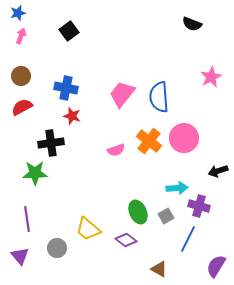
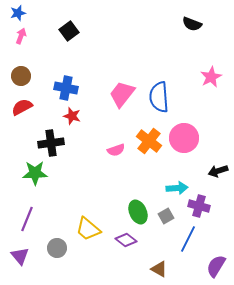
purple line: rotated 30 degrees clockwise
